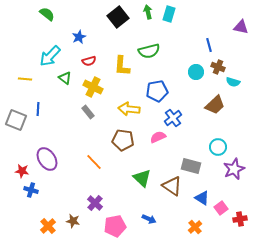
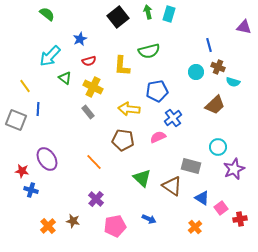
purple triangle at (241, 27): moved 3 px right
blue star at (79, 37): moved 1 px right, 2 px down
yellow line at (25, 79): moved 7 px down; rotated 48 degrees clockwise
purple cross at (95, 203): moved 1 px right, 4 px up
